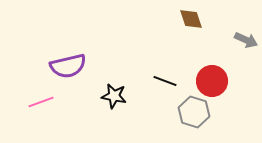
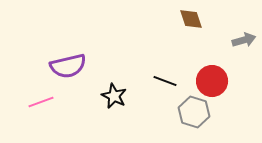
gray arrow: moved 2 px left; rotated 40 degrees counterclockwise
black star: rotated 15 degrees clockwise
